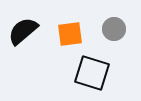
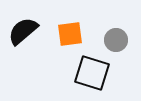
gray circle: moved 2 px right, 11 px down
